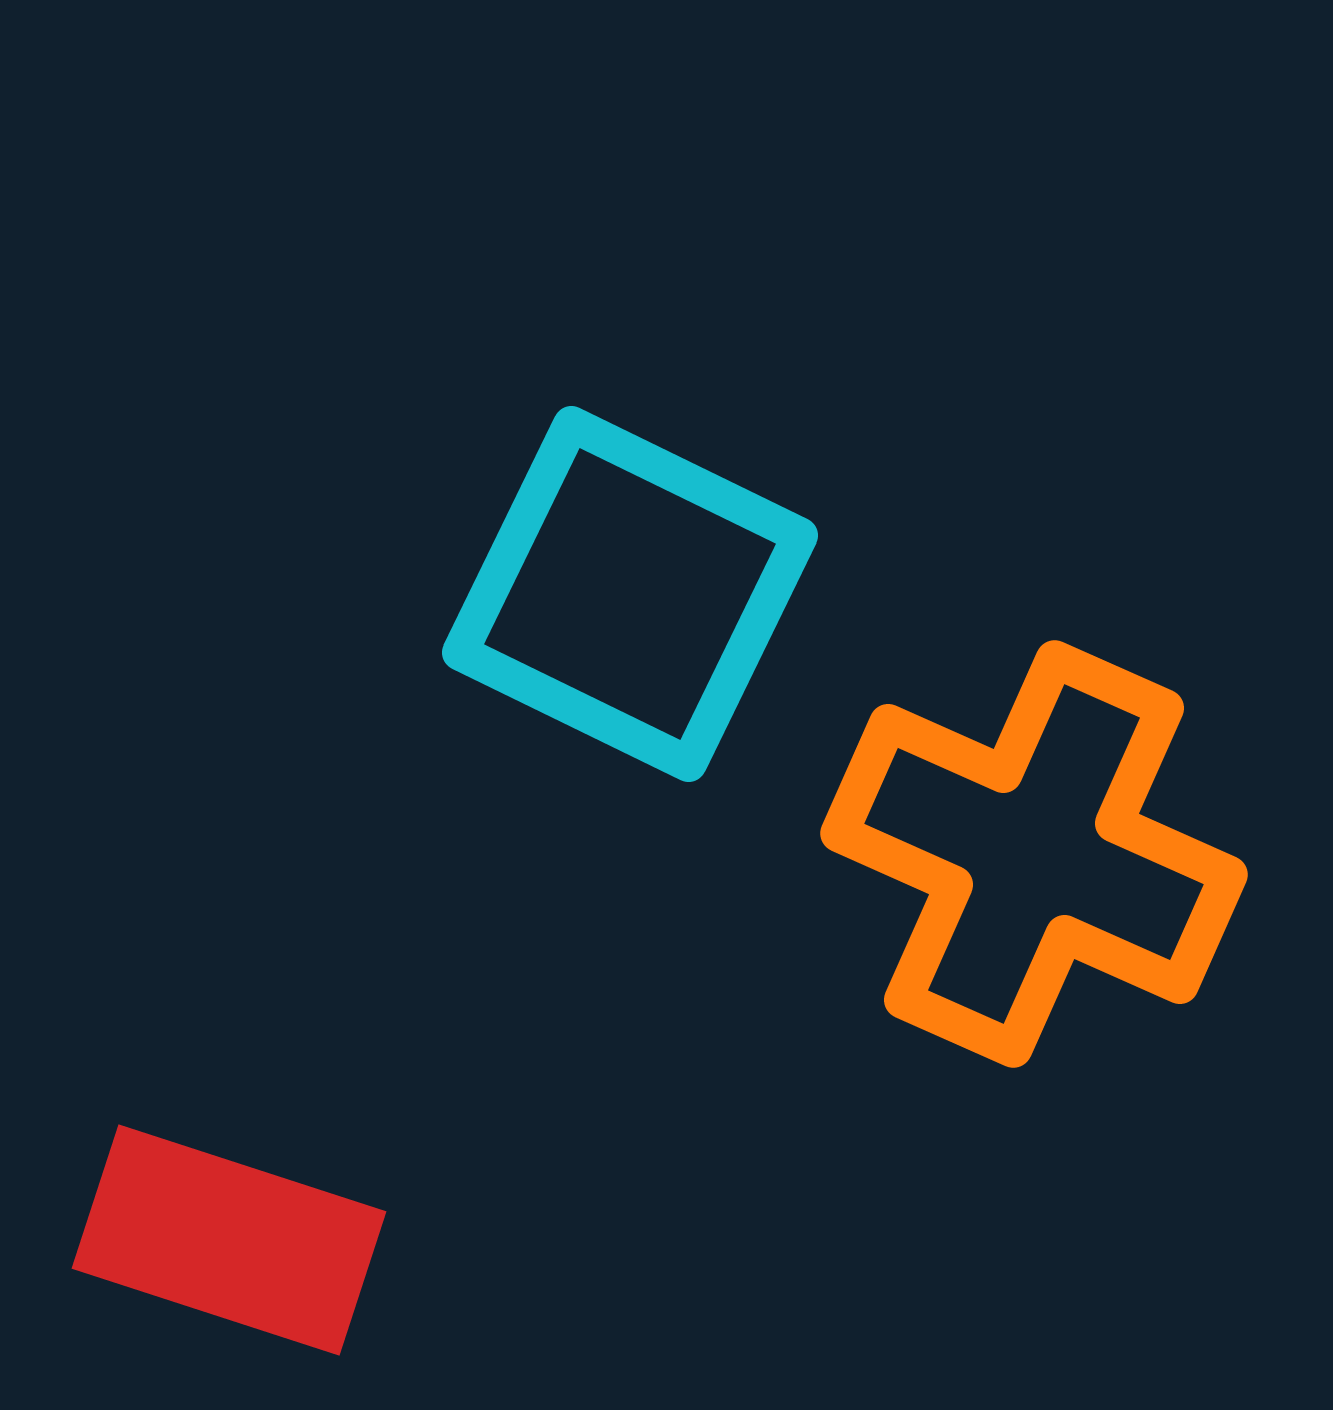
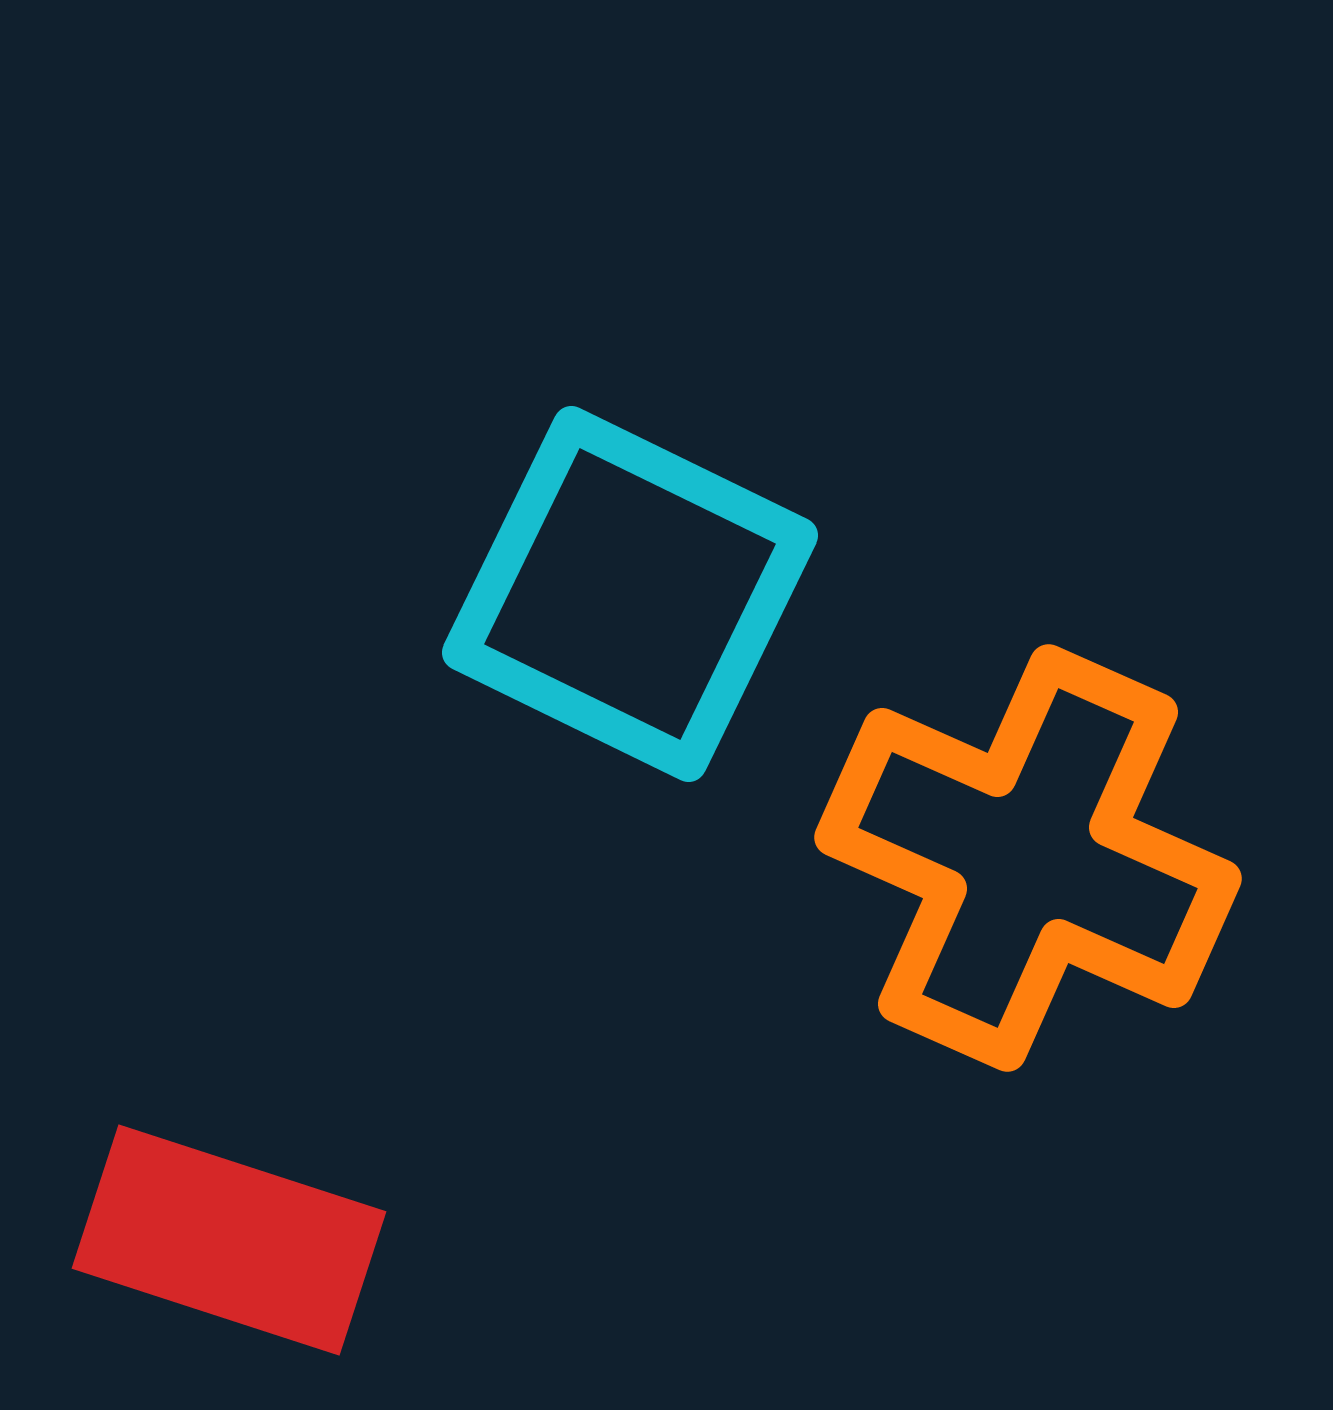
orange cross: moved 6 px left, 4 px down
